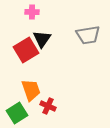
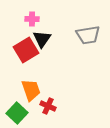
pink cross: moved 7 px down
green square: rotated 15 degrees counterclockwise
